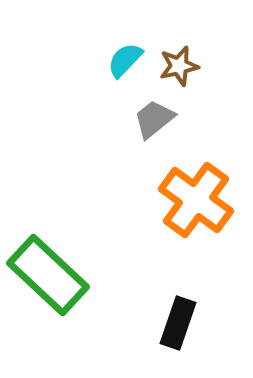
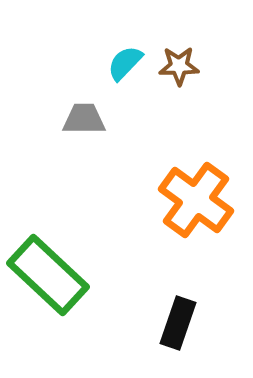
cyan semicircle: moved 3 px down
brown star: rotated 12 degrees clockwise
gray trapezoid: moved 70 px left; rotated 39 degrees clockwise
